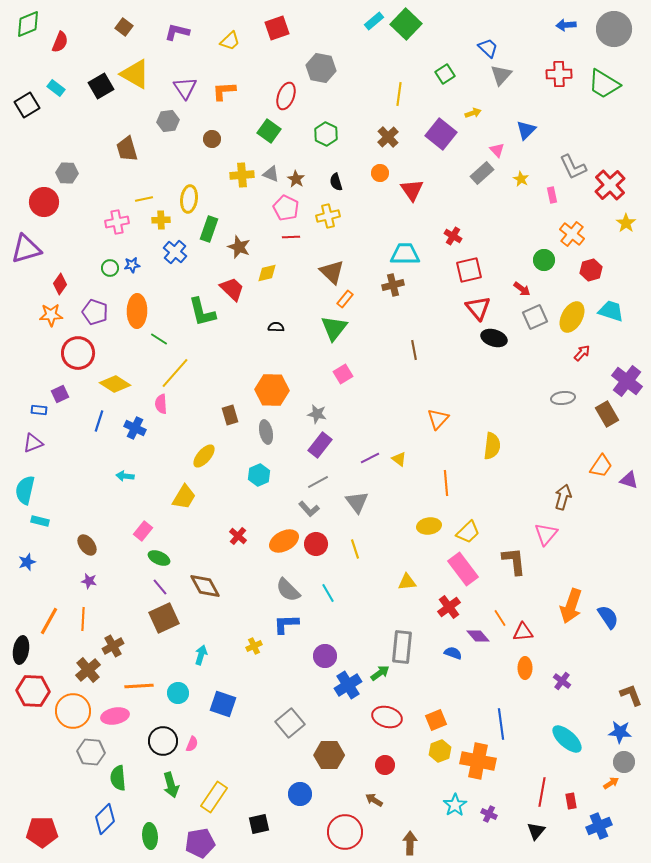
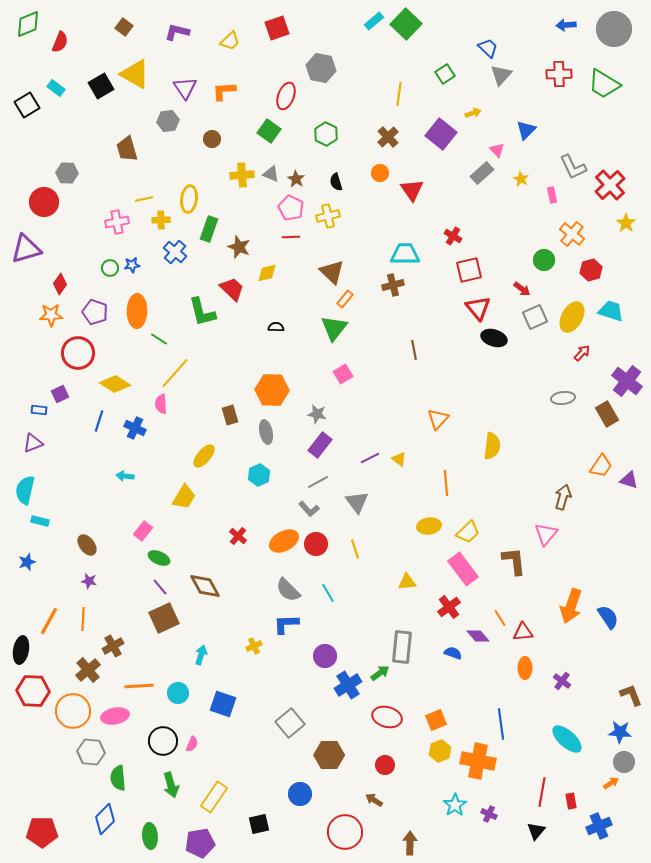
pink pentagon at (286, 208): moved 5 px right
